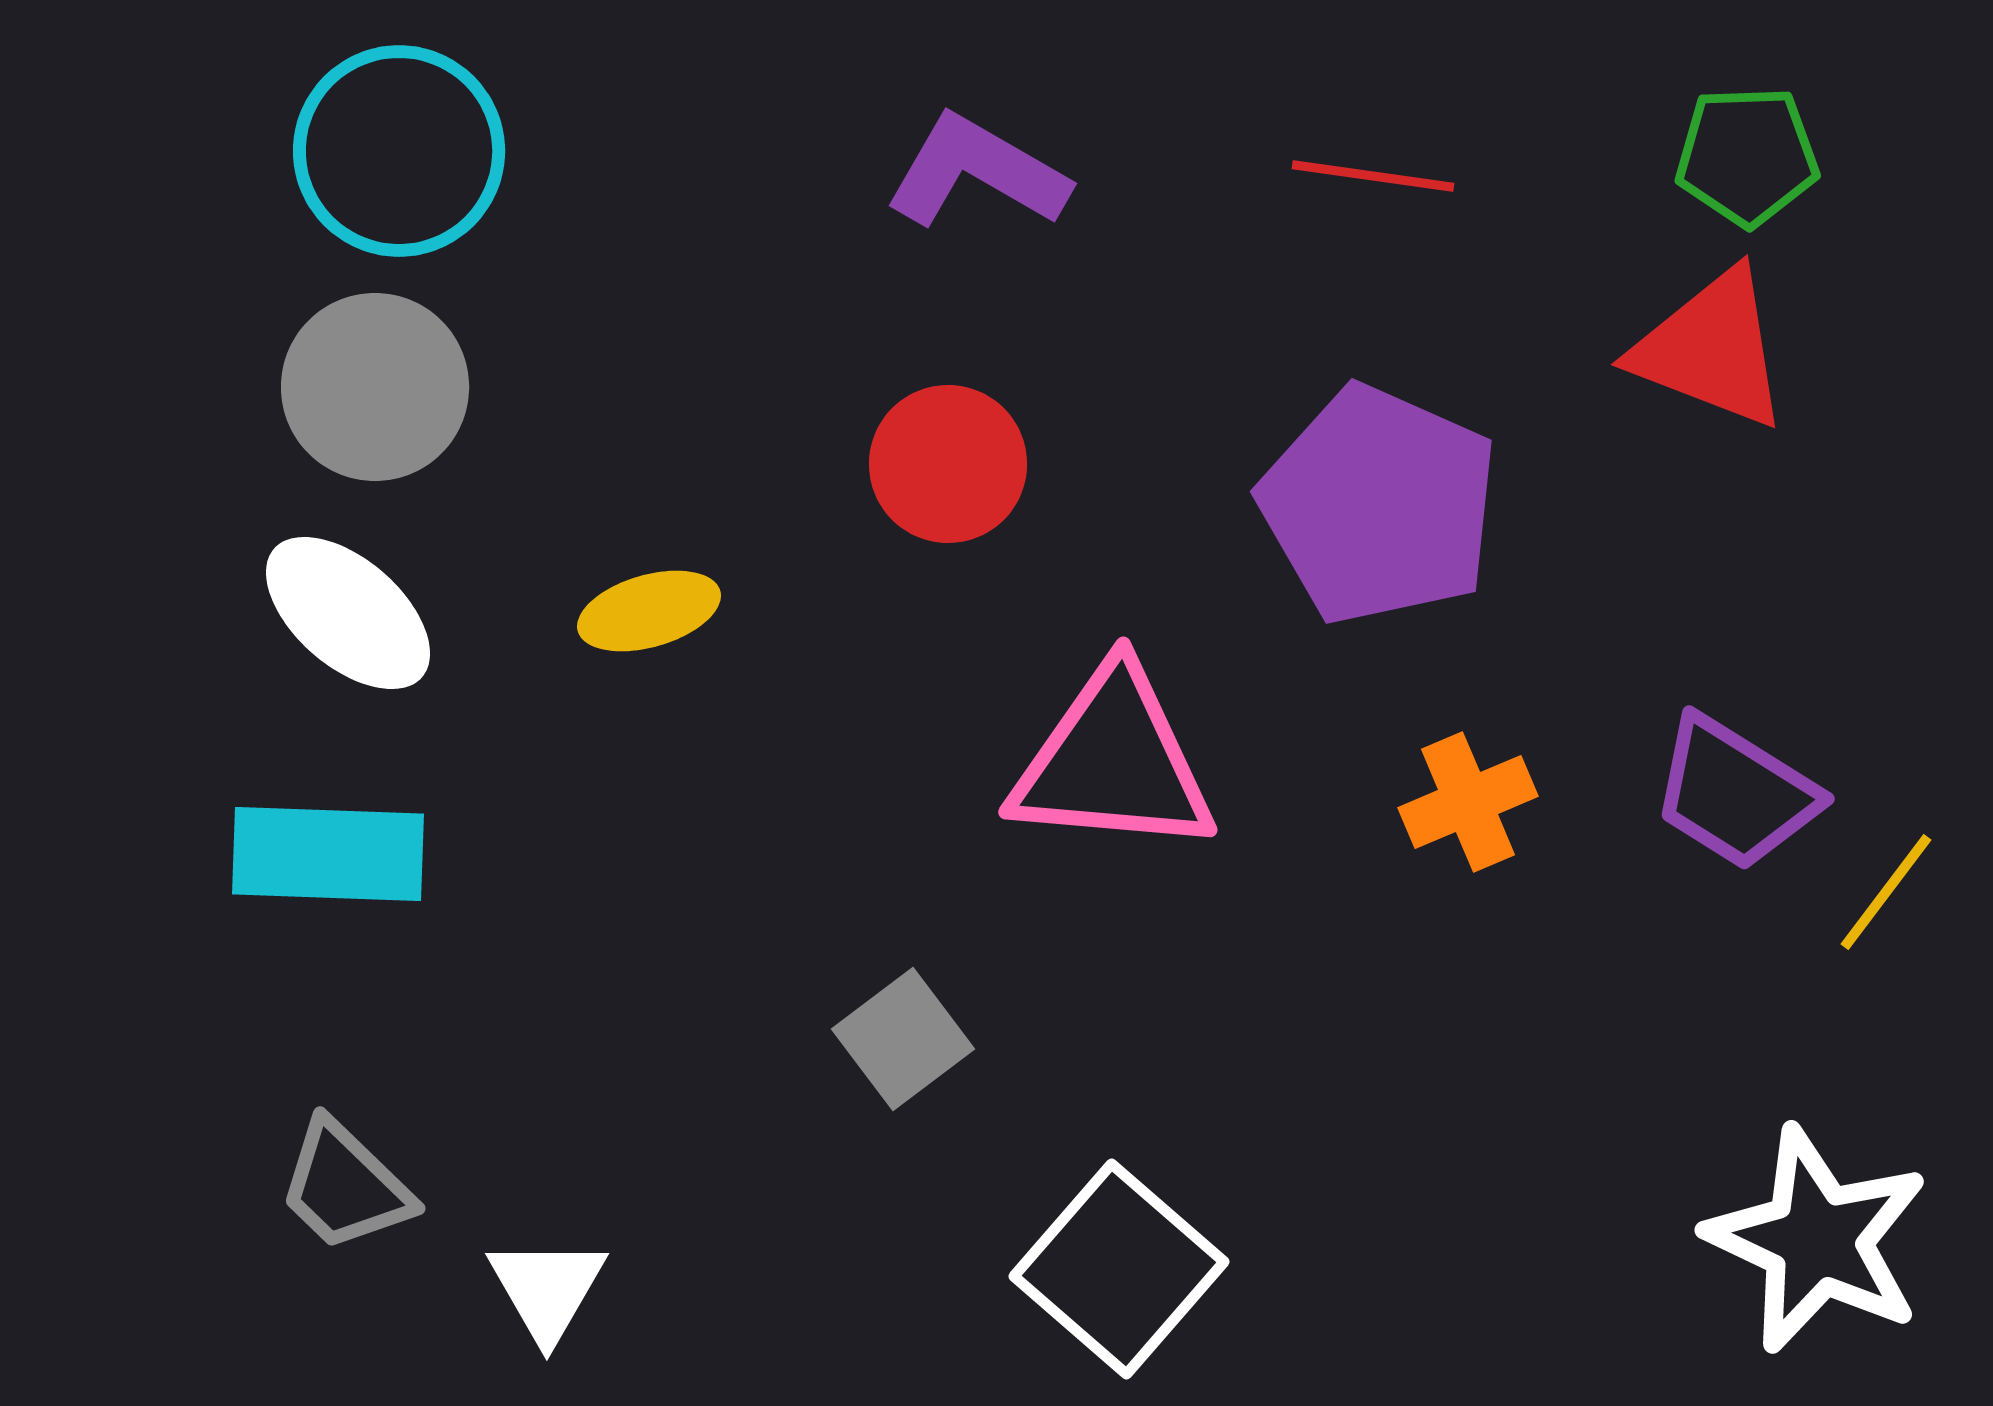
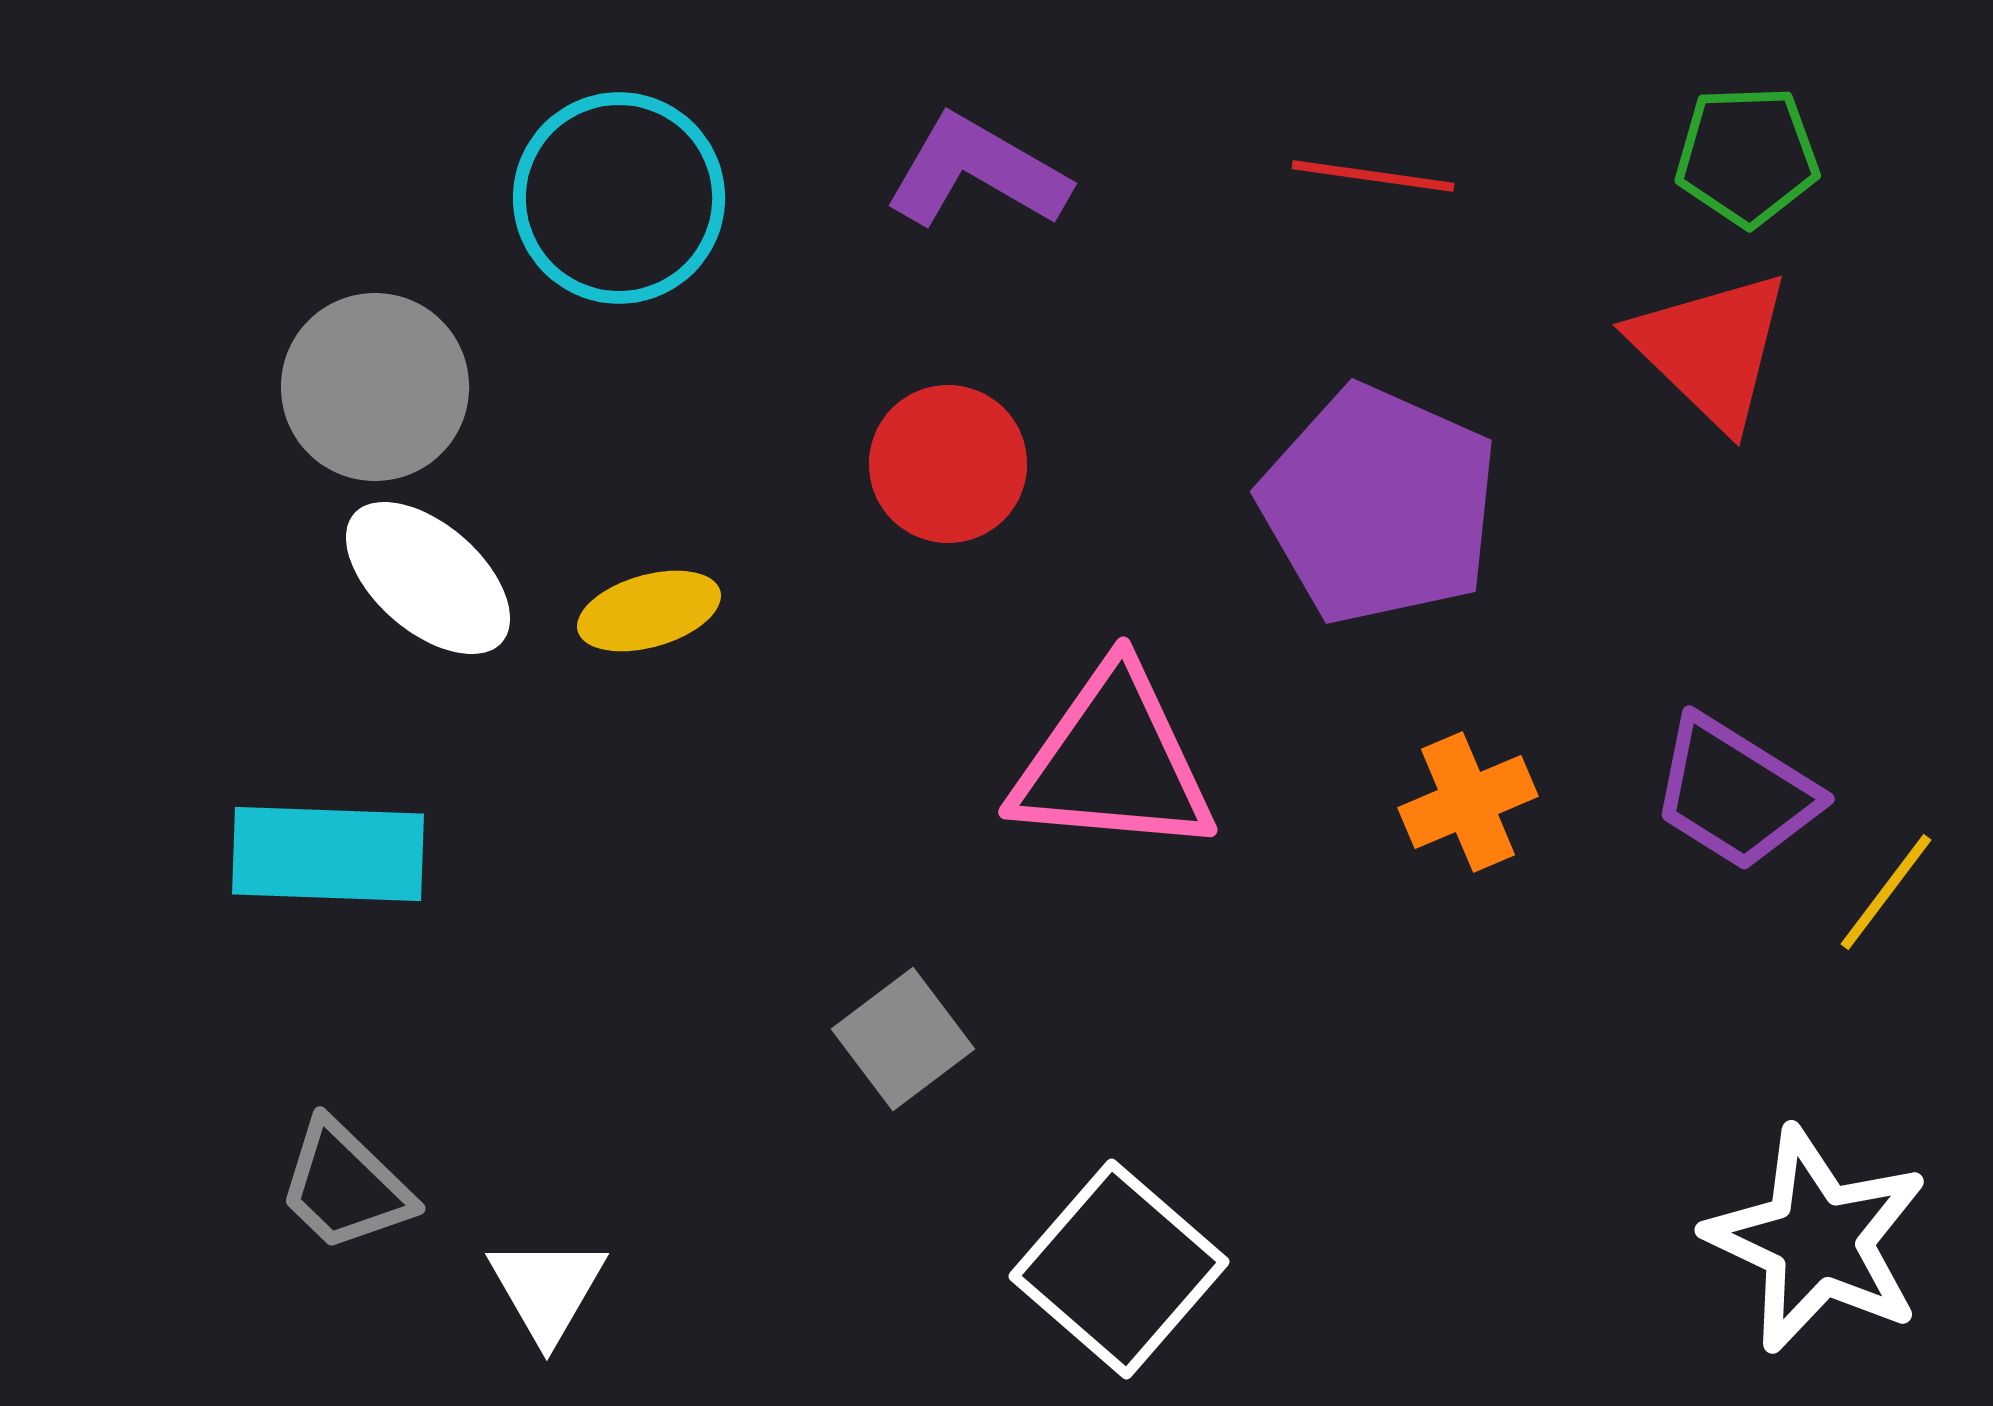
cyan circle: moved 220 px right, 47 px down
red triangle: rotated 23 degrees clockwise
white ellipse: moved 80 px right, 35 px up
